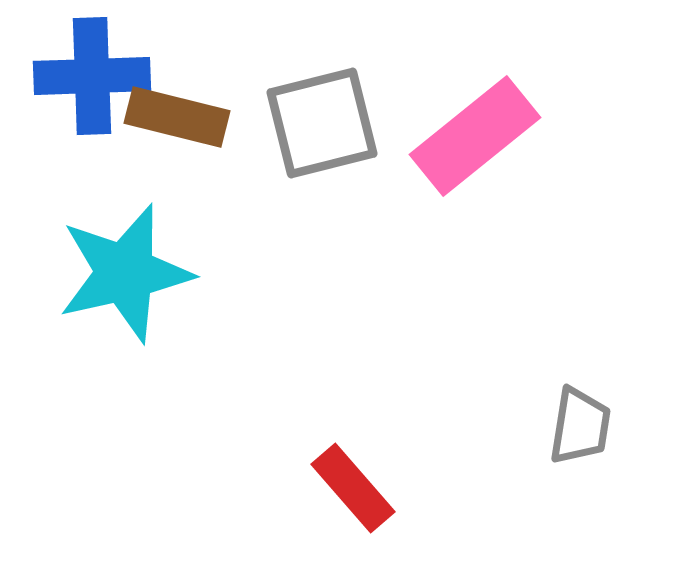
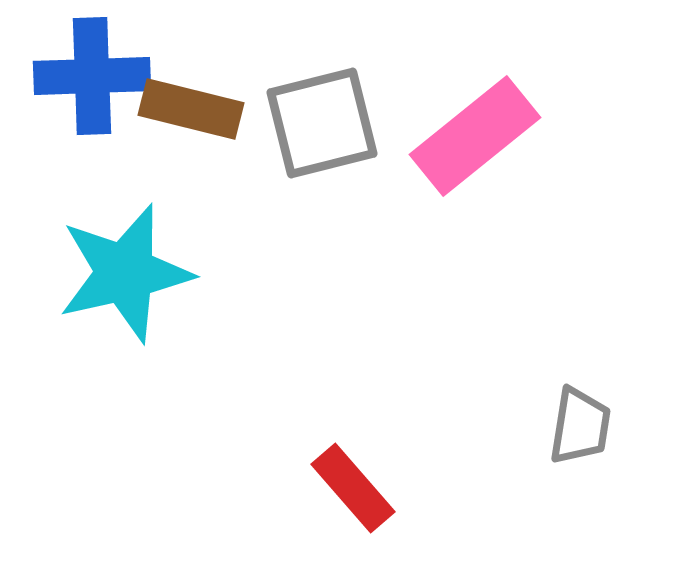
brown rectangle: moved 14 px right, 8 px up
